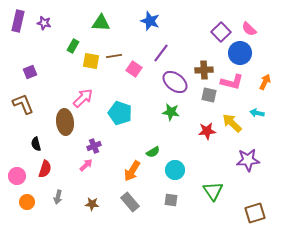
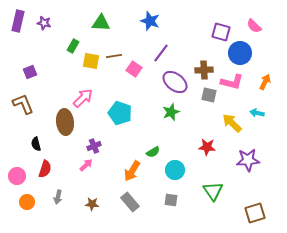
pink semicircle at (249, 29): moved 5 px right, 3 px up
purple square at (221, 32): rotated 30 degrees counterclockwise
green star at (171, 112): rotated 30 degrees counterclockwise
red star at (207, 131): moved 16 px down; rotated 12 degrees clockwise
